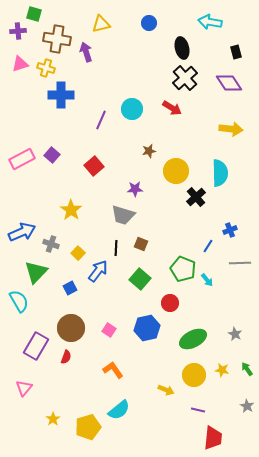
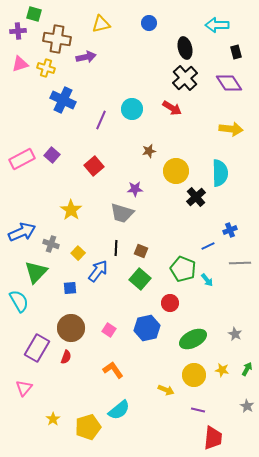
cyan arrow at (210, 22): moved 7 px right, 3 px down; rotated 10 degrees counterclockwise
black ellipse at (182, 48): moved 3 px right
purple arrow at (86, 52): moved 5 px down; rotated 96 degrees clockwise
blue cross at (61, 95): moved 2 px right, 5 px down; rotated 25 degrees clockwise
gray trapezoid at (123, 215): moved 1 px left, 2 px up
brown square at (141, 244): moved 7 px down
blue line at (208, 246): rotated 32 degrees clockwise
blue square at (70, 288): rotated 24 degrees clockwise
purple rectangle at (36, 346): moved 1 px right, 2 px down
green arrow at (247, 369): rotated 64 degrees clockwise
